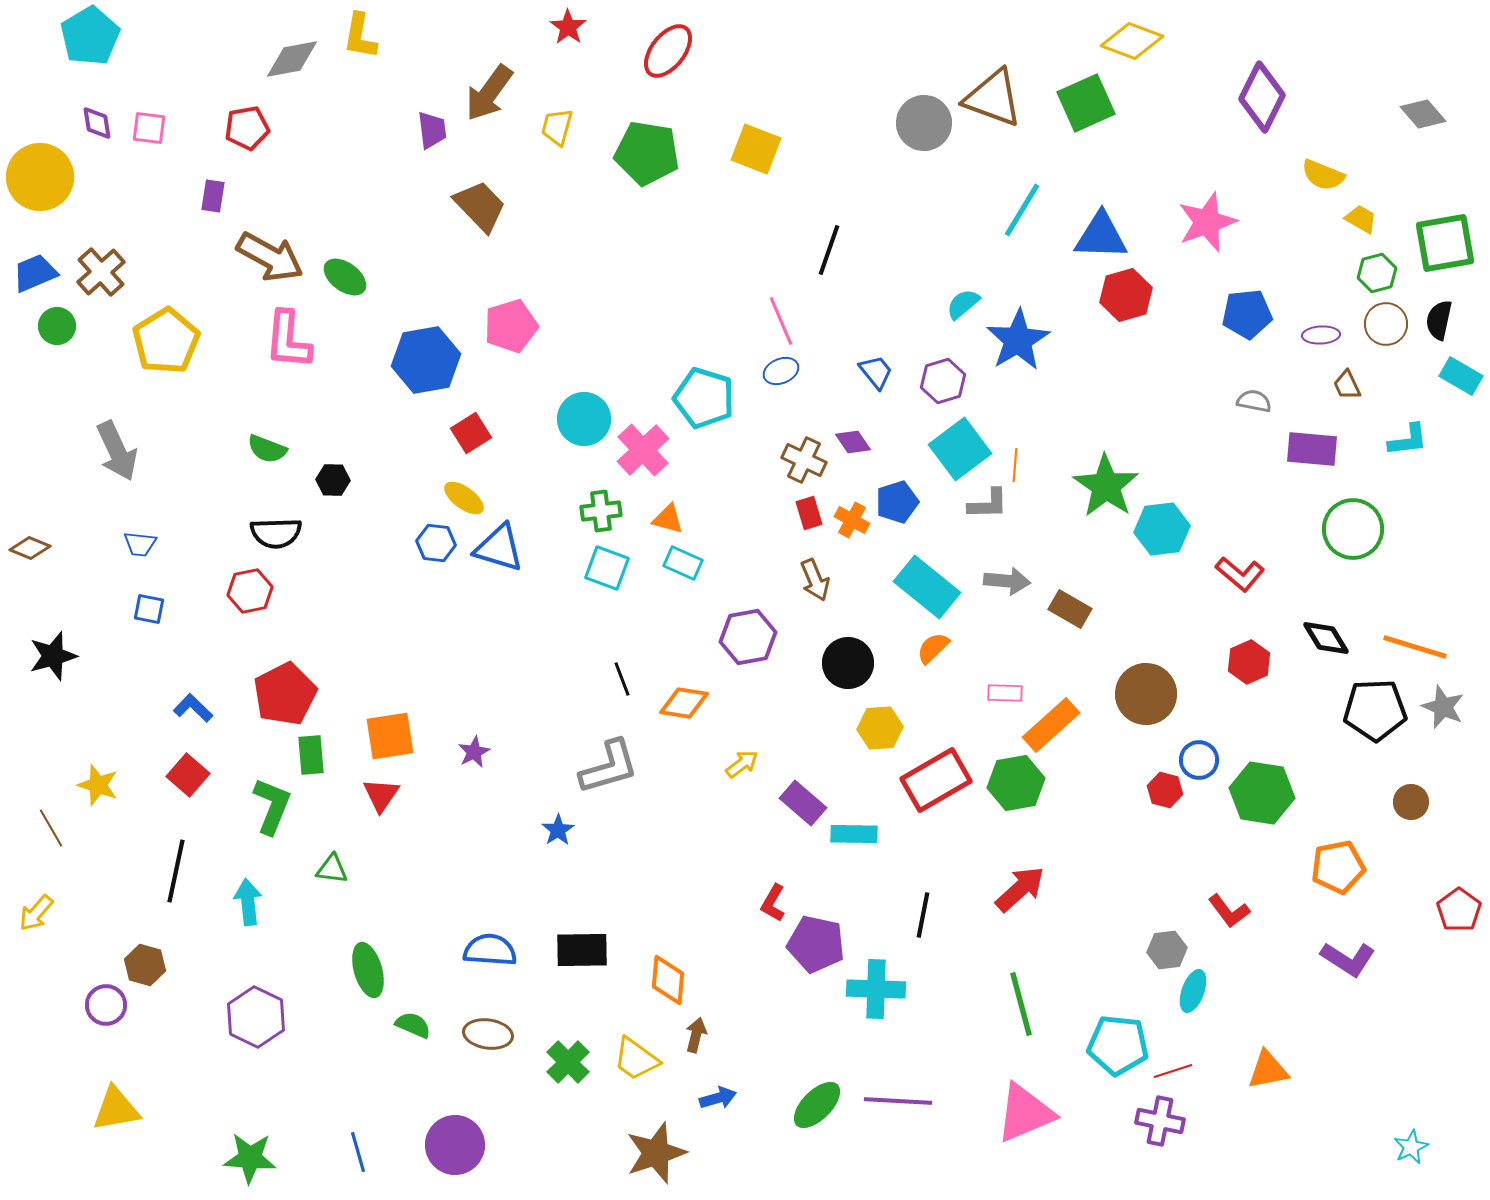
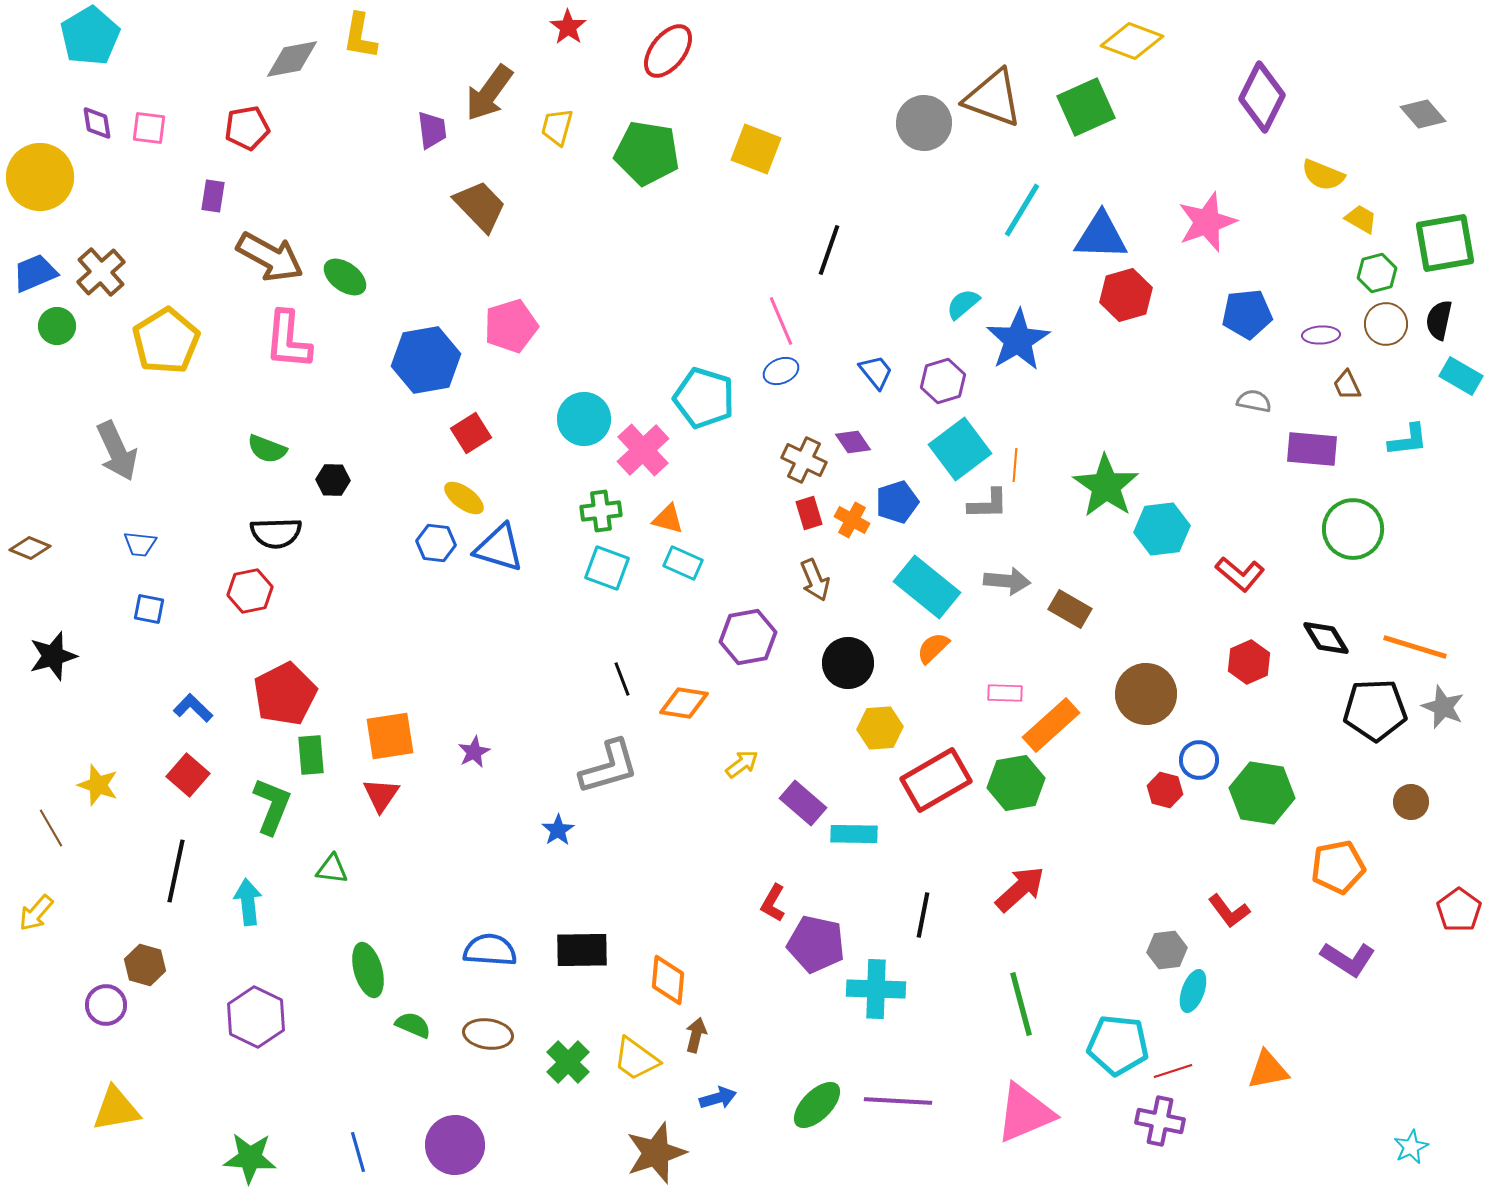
green square at (1086, 103): moved 4 px down
